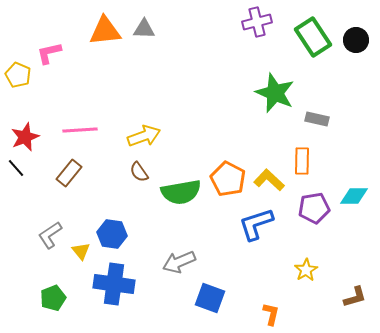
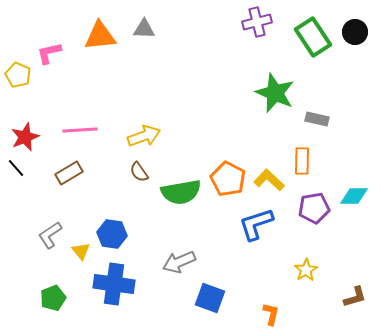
orange triangle: moved 5 px left, 5 px down
black circle: moved 1 px left, 8 px up
brown rectangle: rotated 20 degrees clockwise
